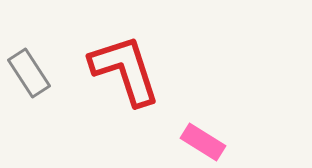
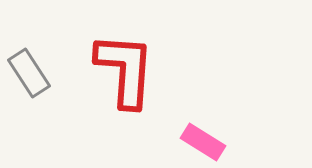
red L-shape: rotated 22 degrees clockwise
